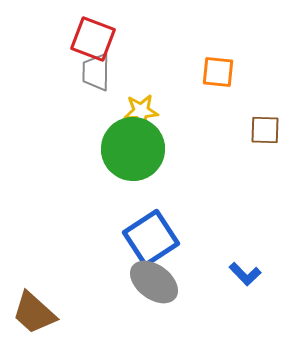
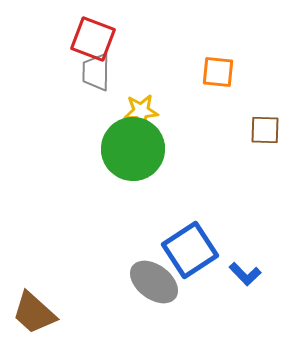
blue square: moved 39 px right, 12 px down
